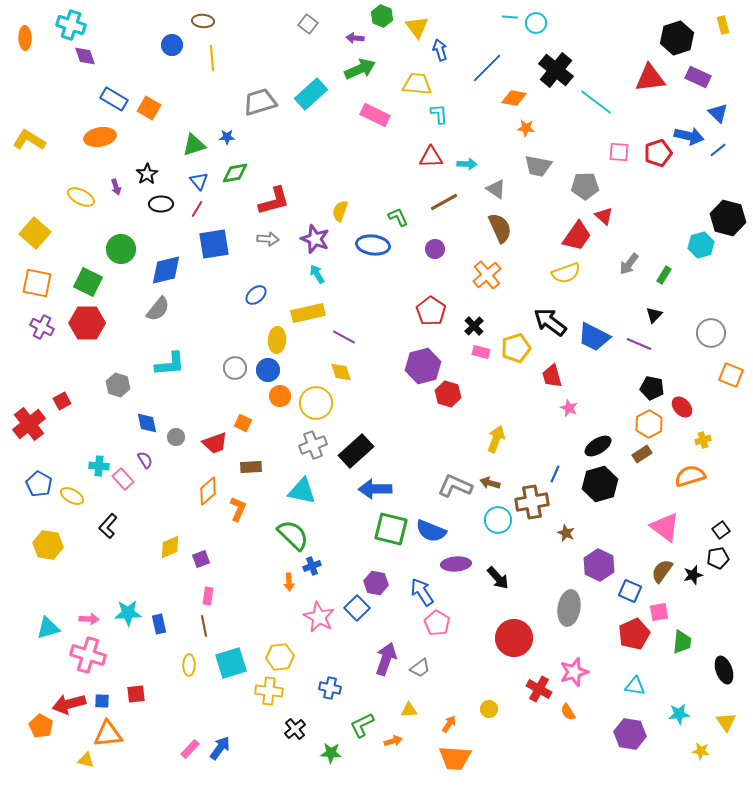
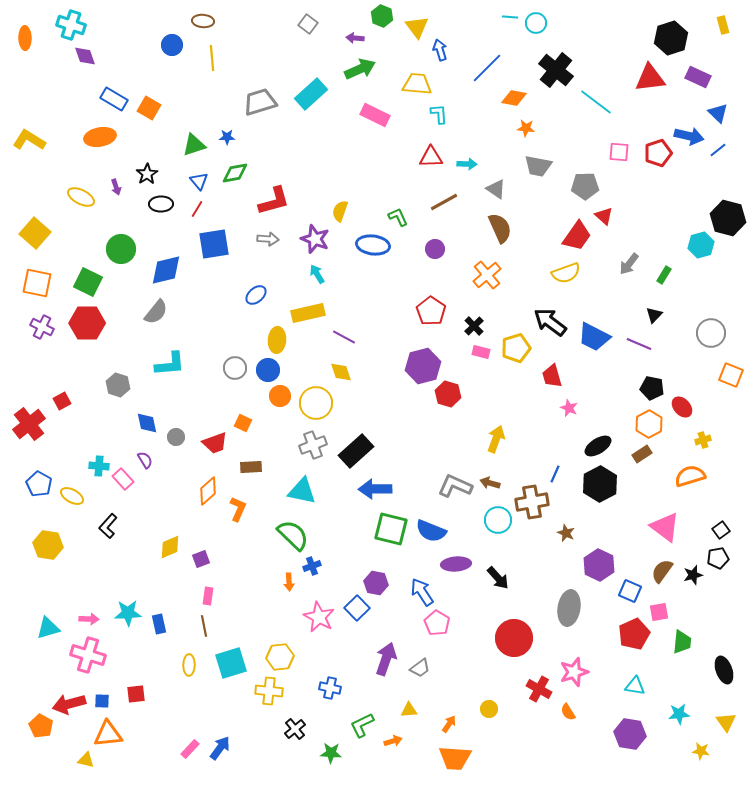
black hexagon at (677, 38): moved 6 px left
gray semicircle at (158, 309): moved 2 px left, 3 px down
black hexagon at (600, 484): rotated 12 degrees counterclockwise
